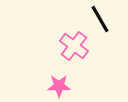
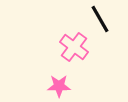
pink cross: moved 1 px down
